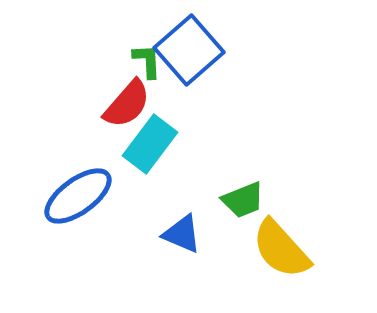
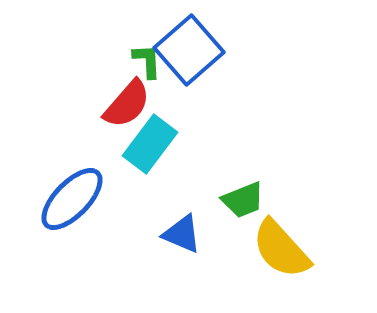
blue ellipse: moved 6 px left, 3 px down; rotated 10 degrees counterclockwise
